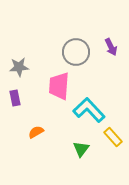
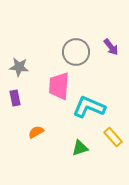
purple arrow: rotated 12 degrees counterclockwise
gray star: rotated 12 degrees clockwise
cyan L-shape: moved 3 px up; rotated 24 degrees counterclockwise
green triangle: moved 1 px left, 1 px up; rotated 36 degrees clockwise
